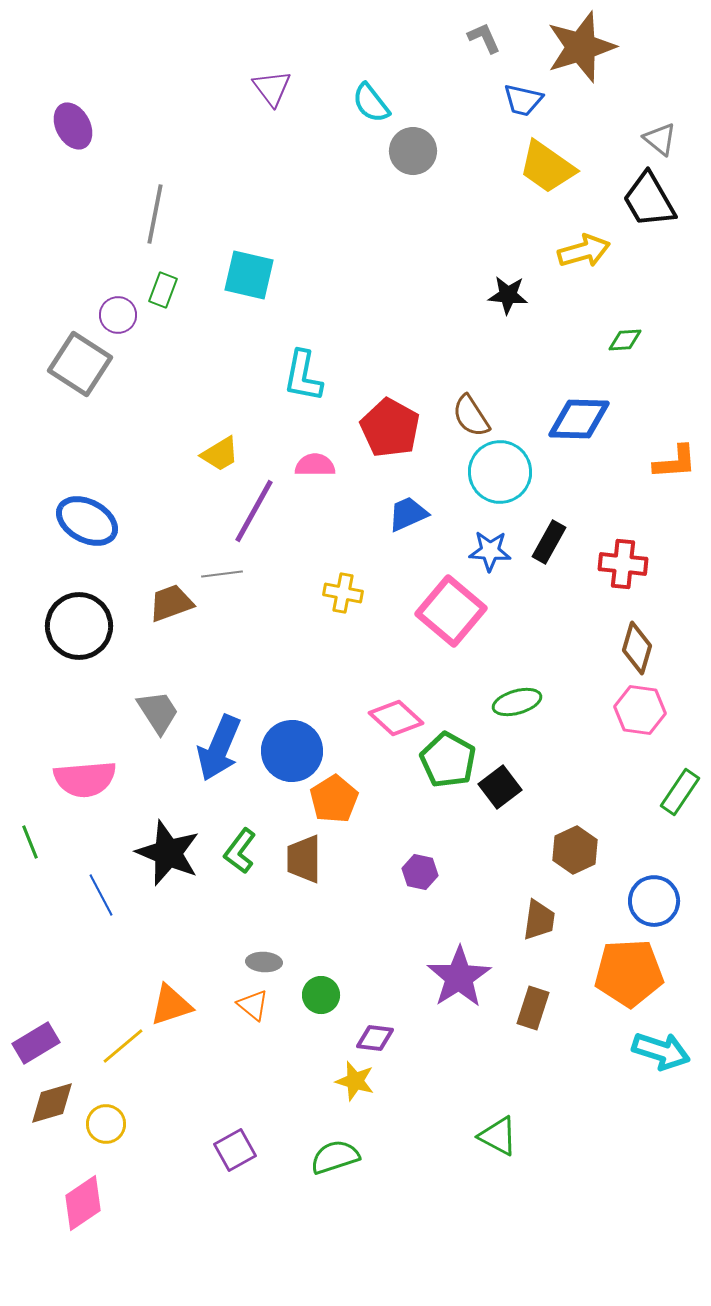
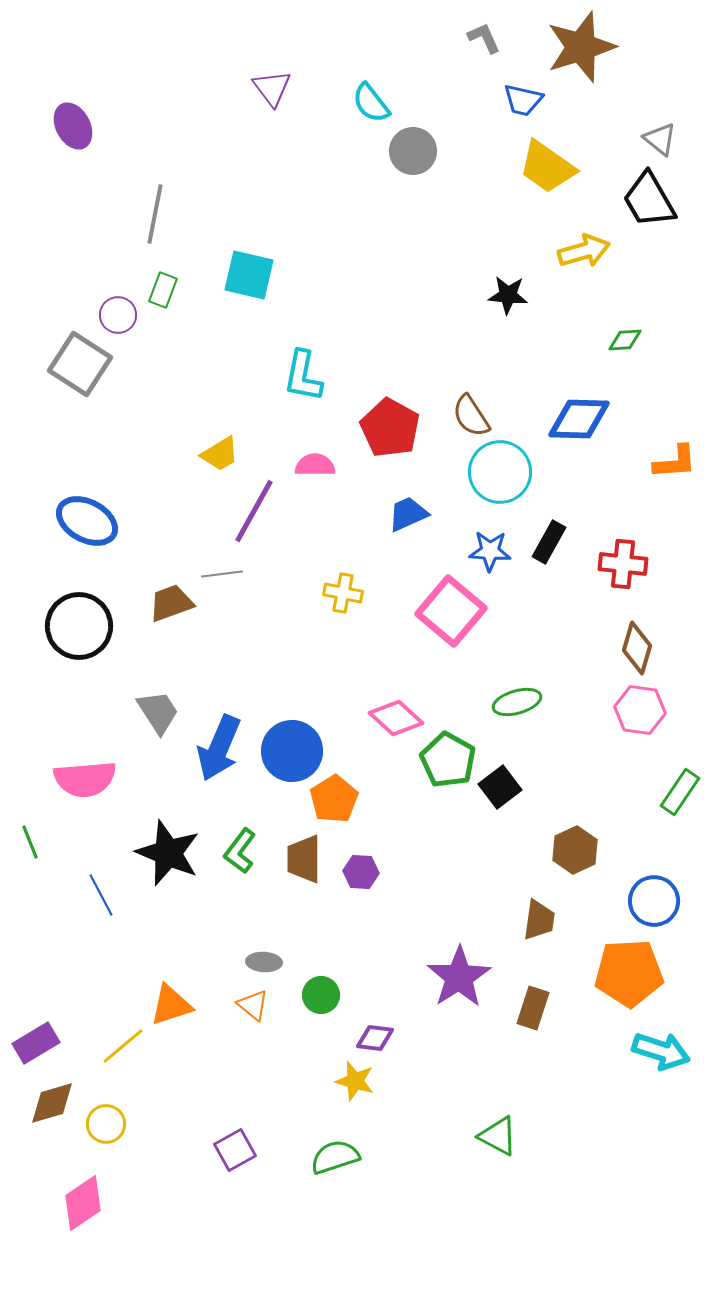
purple hexagon at (420, 872): moved 59 px left; rotated 8 degrees counterclockwise
